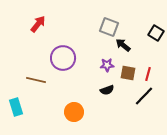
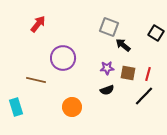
purple star: moved 3 px down
orange circle: moved 2 px left, 5 px up
